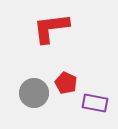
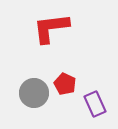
red pentagon: moved 1 px left, 1 px down
purple rectangle: moved 1 px down; rotated 55 degrees clockwise
